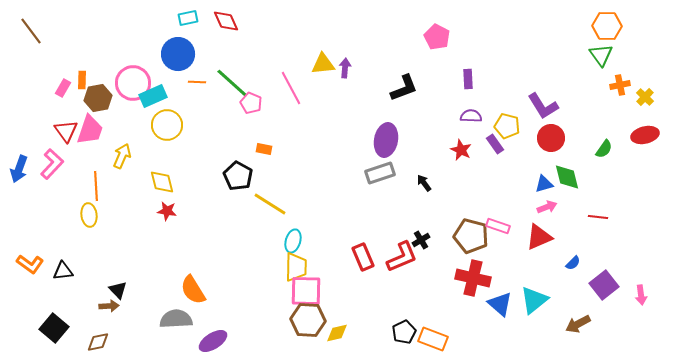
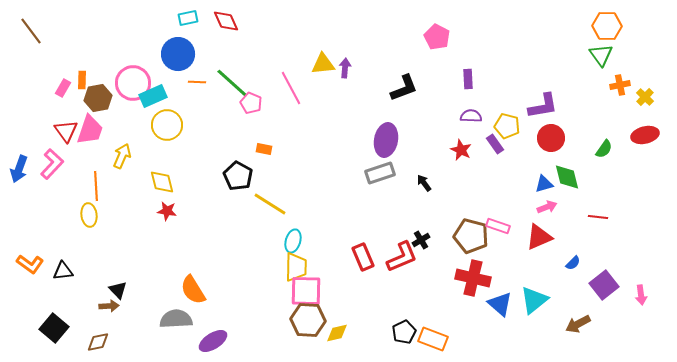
purple L-shape at (543, 106): rotated 68 degrees counterclockwise
